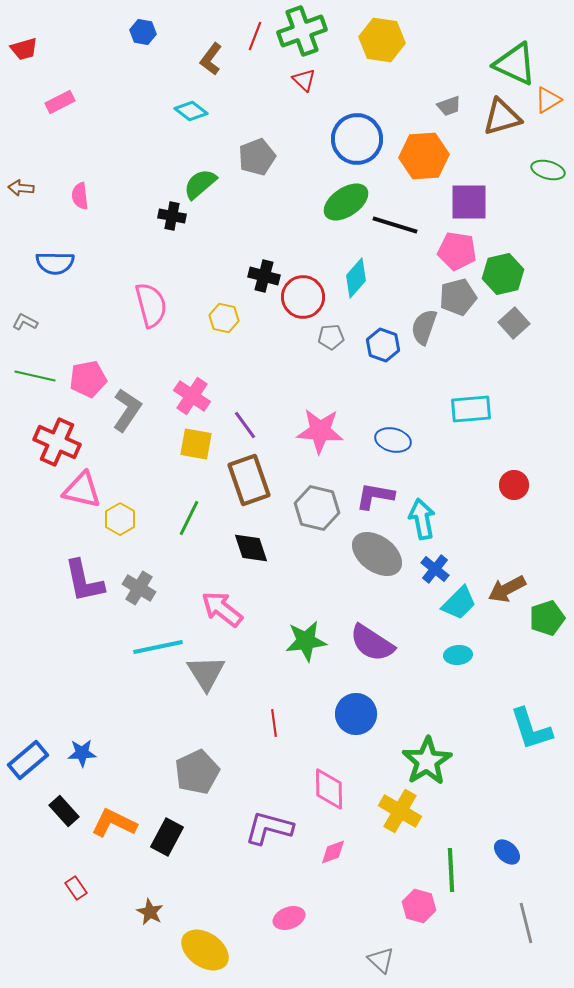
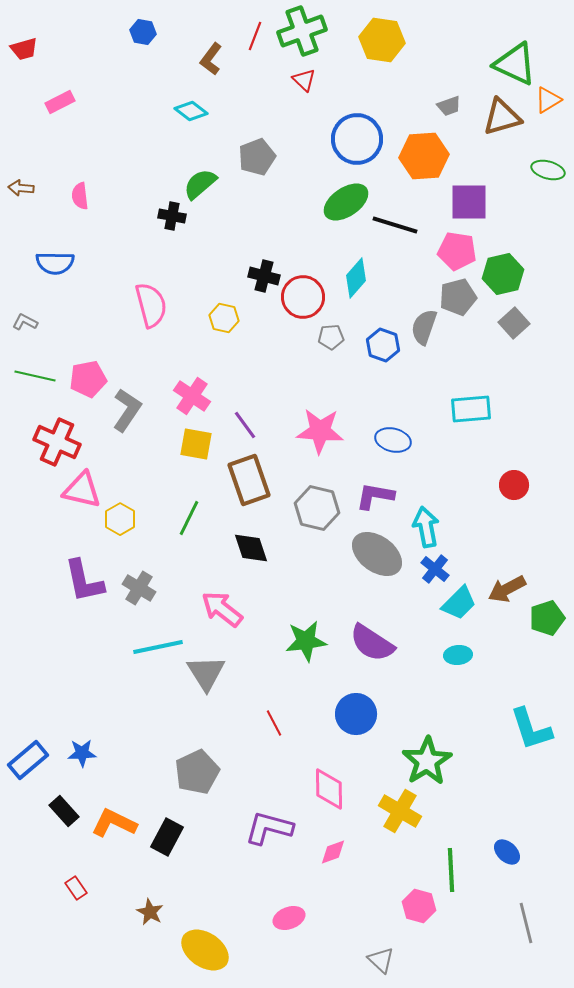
cyan arrow at (422, 519): moved 4 px right, 8 px down
red line at (274, 723): rotated 20 degrees counterclockwise
